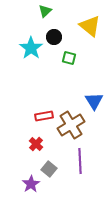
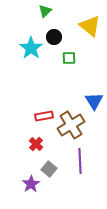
green square: rotated 16 degrees counterclockwise
